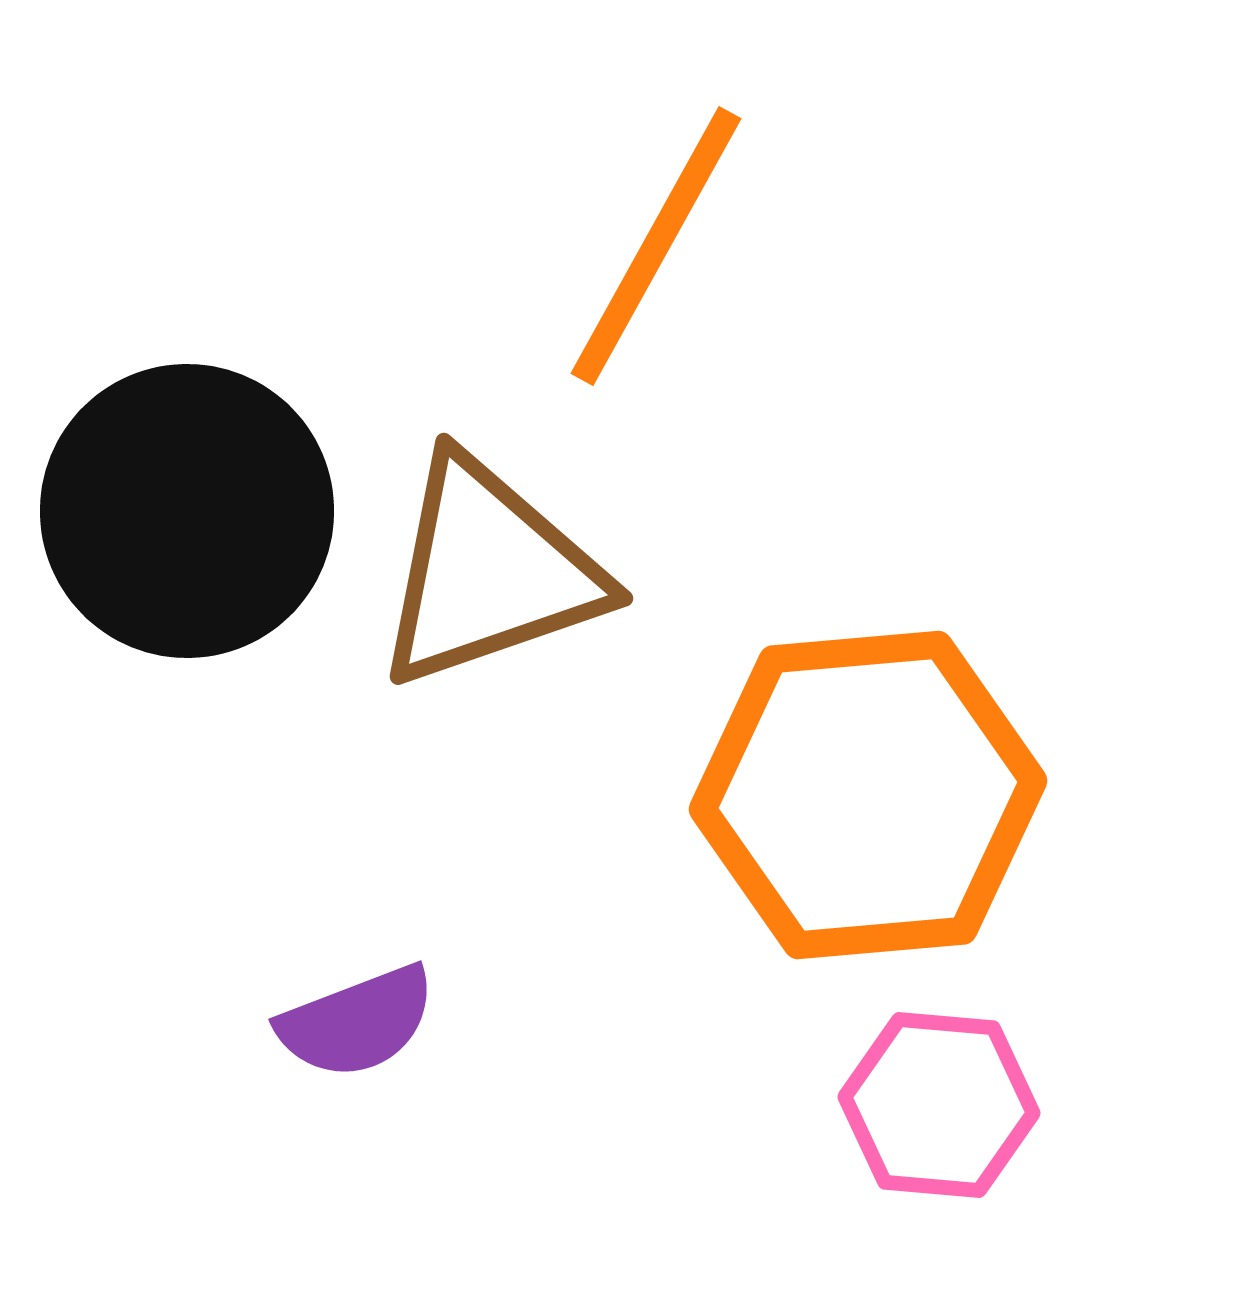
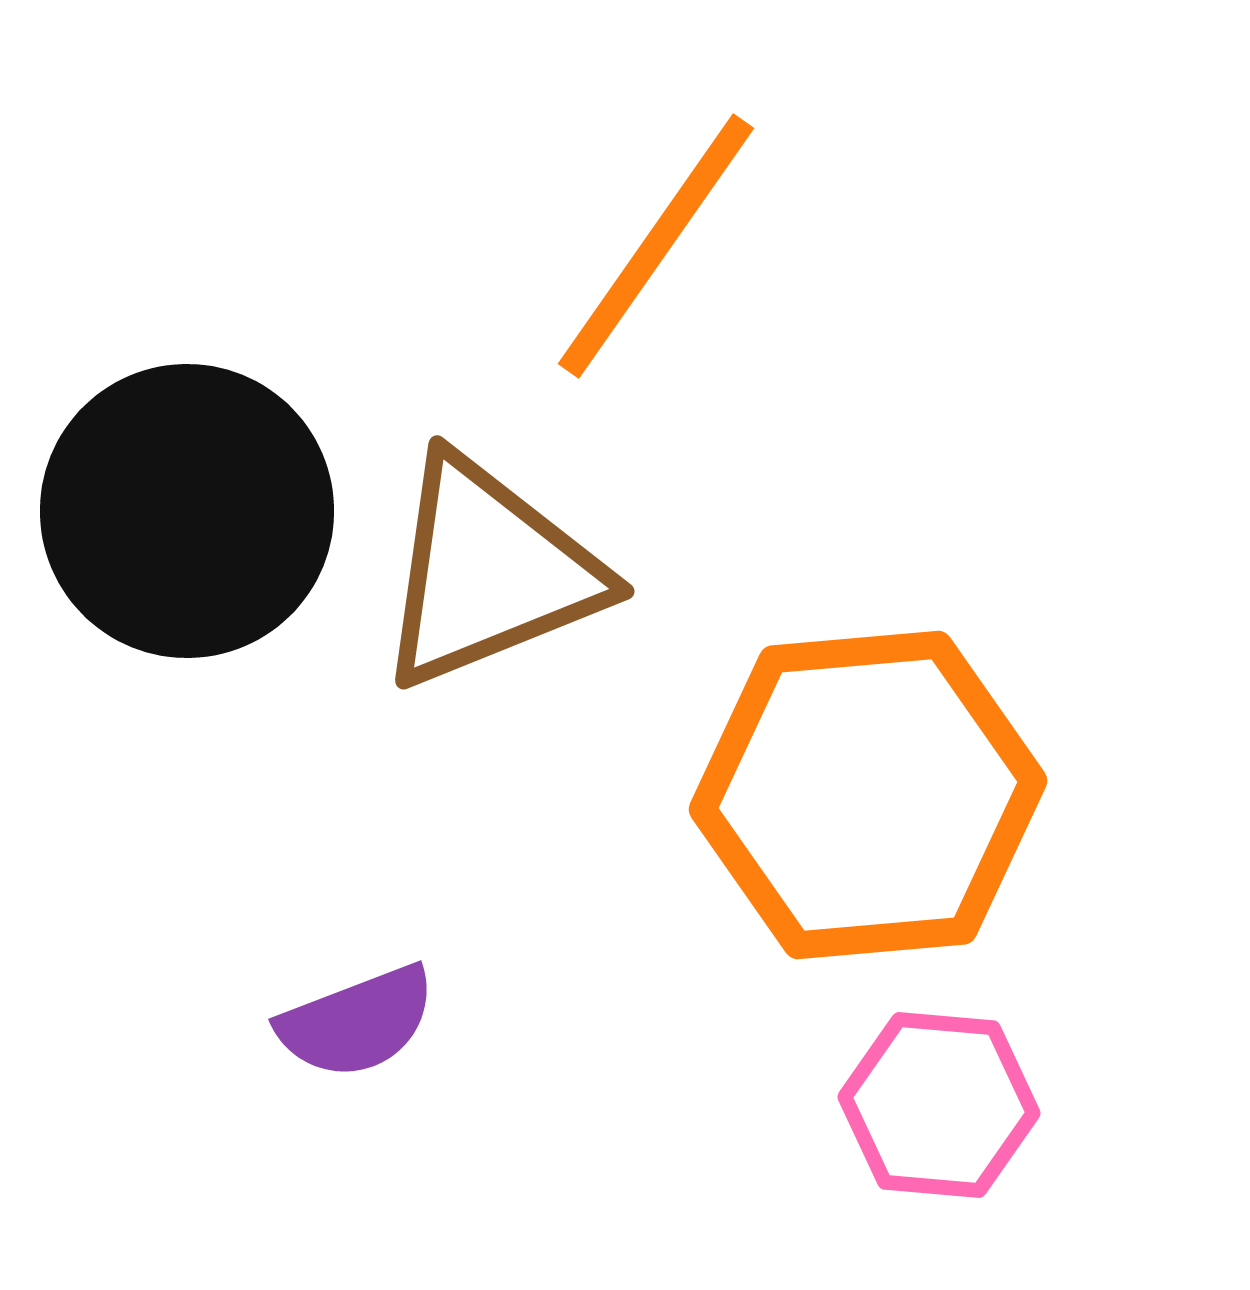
orange line: rotated 6 degrees clockwise
brown triangle: rotated 3 degrees counterclockwise
